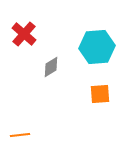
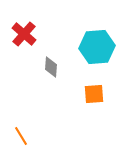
gray diamond: rotated 55 degrees counterclockwise
orange square: moved 6 px left
orange line: moved 1 px right, 1 px down; rotated 66 degrees clockwise
